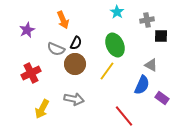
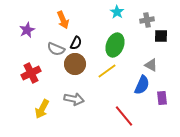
green ellipse: rotated 45 degrees clockwise
yellow line: rotated 18 degrees clockwise
purple rectangle: rotated 48 degrees clockwise
